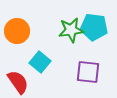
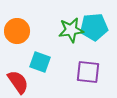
cyan pentagon: rotated 12 degrees counterclockwise
cyan square: rotated 20 degrees counterclockwise
